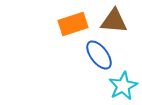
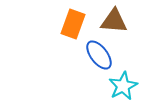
orange rectangle: rotated 52 degrees counterclockwise
